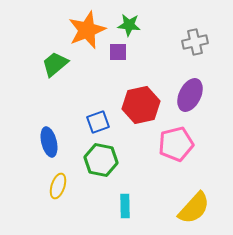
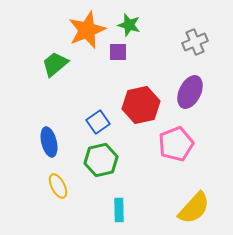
green star: rotated 10 degrees clockwise
gray cross: rotated 10 degrees counterclockwise
purple ellipse: moved 3 px up
blue square: rotated 15 degrees counterclockwise
pink pentagon: rotated 8 degrees counterclockwise
green hexagon: rotated 24 degrees counterclockwise
yellow ellipse: rotated 45 degrees counterclockwise
cyan rectangle: moved 6 px left, 4 px down
